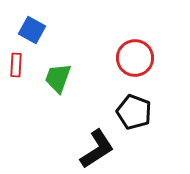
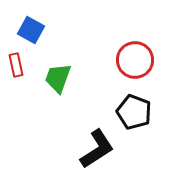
blue square: moved 1 px left
red circle: moved 2 px down
red rectangle: rotated 15 degrees counterclockwise
